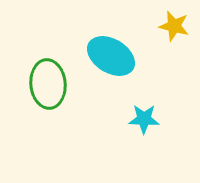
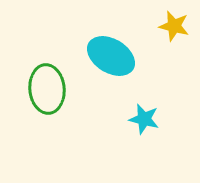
green ellipse: moved 1 px left, 5 px down
cyan star: rotated 12 degrees clockwise
